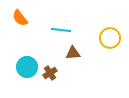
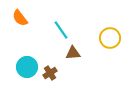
cyan line: rotated 48 degrees clockwise
